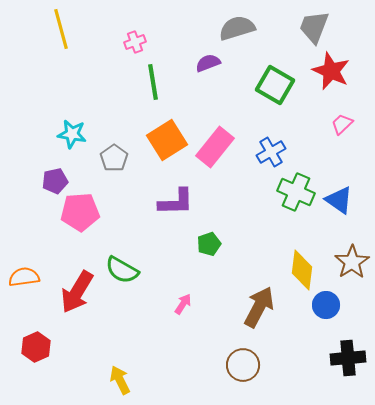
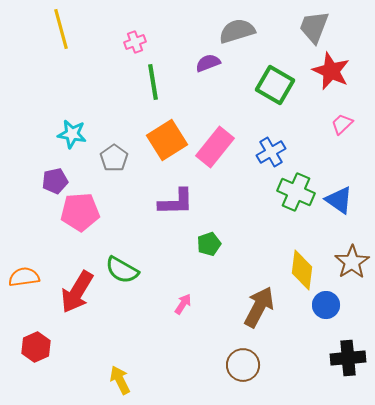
gray semicircle: moved 3 px down
